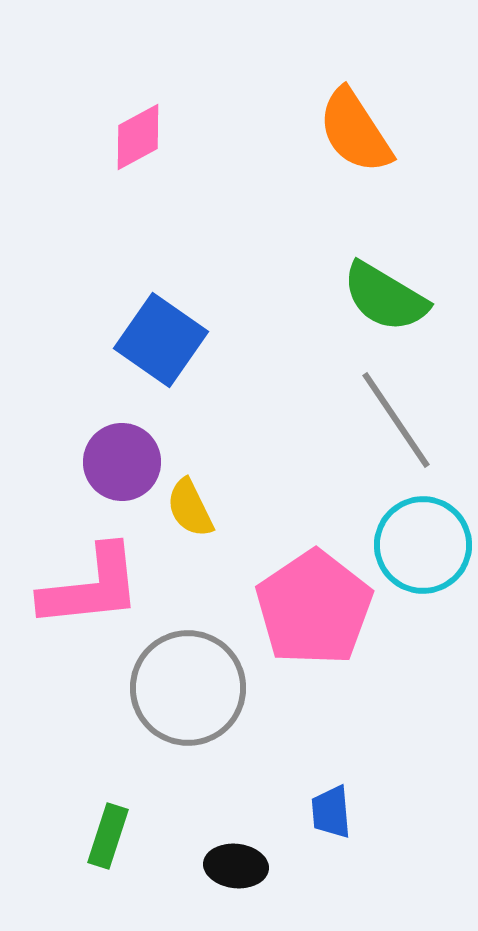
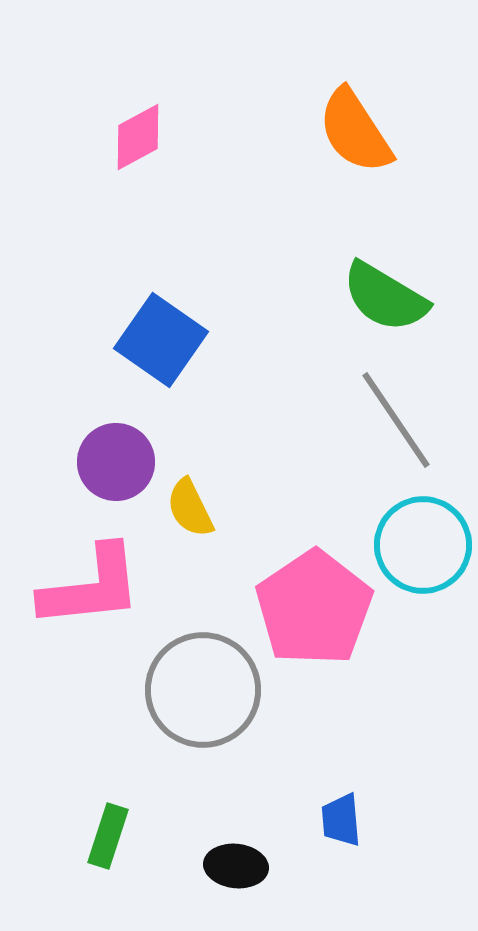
purple circle: moved 6 px left
gray circle: moved 15 px right, 2 px down
blue trapezoid: moved 10 px right, 8 px down
